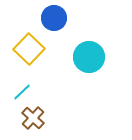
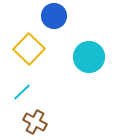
blue circle: moved 2 px up
brown cross: moved 2 px right, 4 px down; rotated 15 degrees counterclockwise
